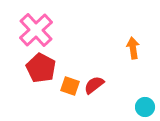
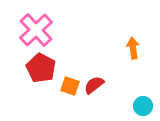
cyan circle: moved 2 px left, 1 px up
